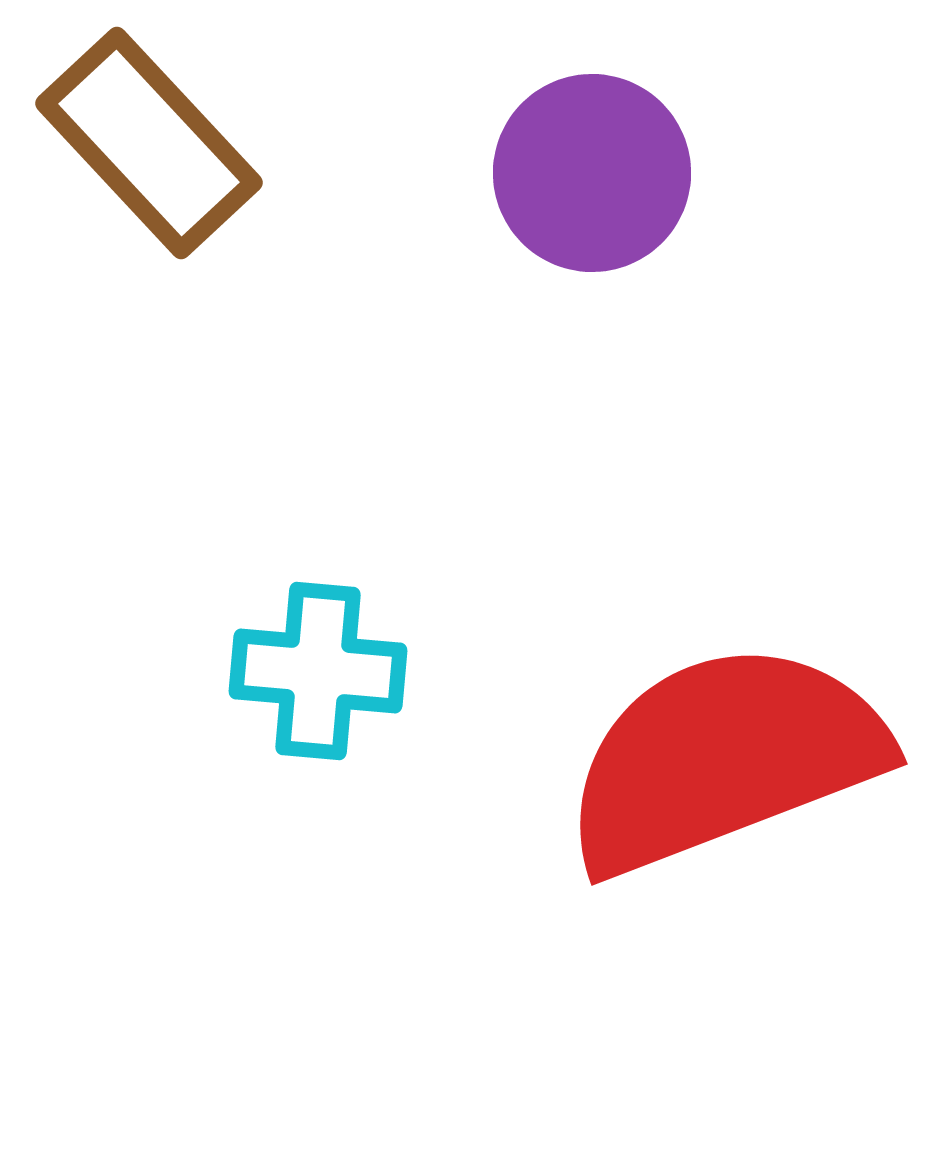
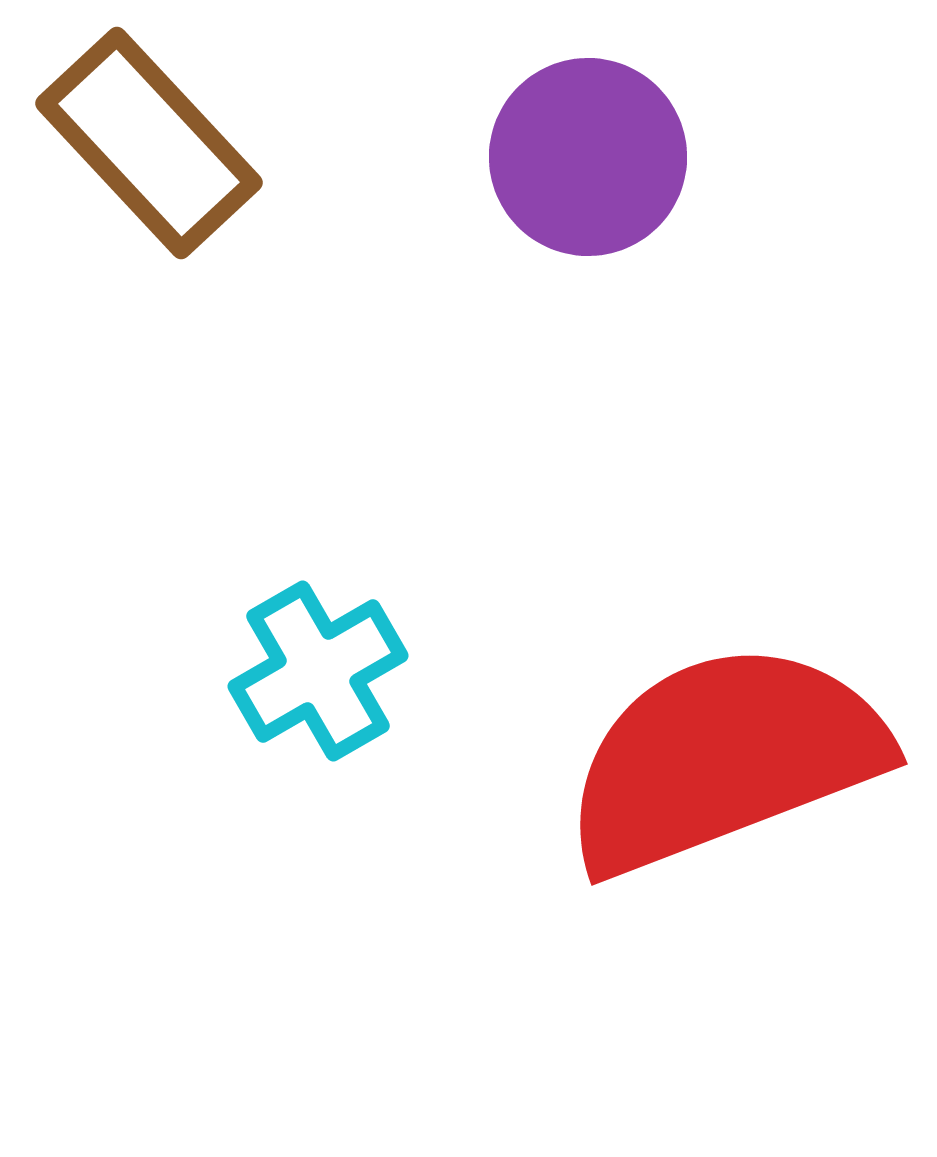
purple circle: moved 4 px left, 16 px up
cyan cross: rotated 35 degrees counterclockwise
